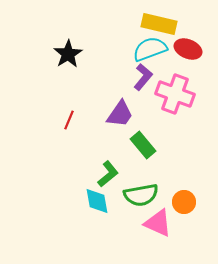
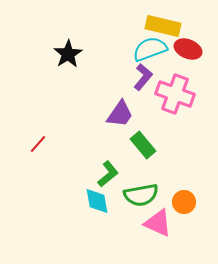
yellow rectangle: moved 4 px right, 2 px down
red line: moved 31 px left, 24 px down; rotated 18 degrees clockwise
